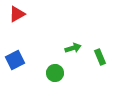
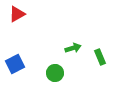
blue square: moved 4 px down
